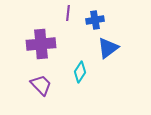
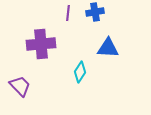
blue cross: moved 8 px up
blue triangle: rotated 40 degrees clockwise
purple trapezoid: moved 21 px left, 1 px down
